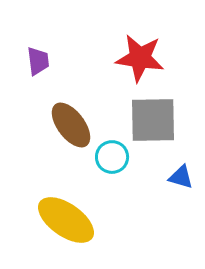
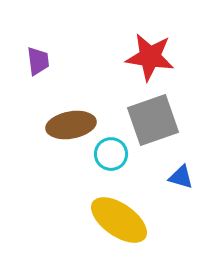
red star: moved 10 px right, 1 px up
gray square: rotated 18 degrees counterclockwise
brown ellipse: rotated 63 degrees counterclockwise
cyan circle: moved 1 px left, 3 px up
yellow ellipse: moved 53 px right
